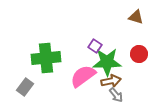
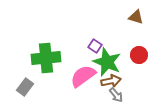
red circle: moved 1 px down
green star: rotated 24 degrees clockwise
